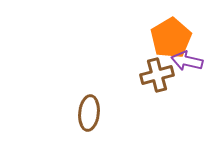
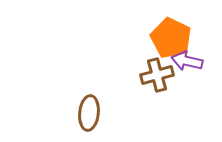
orange pentagon: rotated 15 degrees counterclockwise
